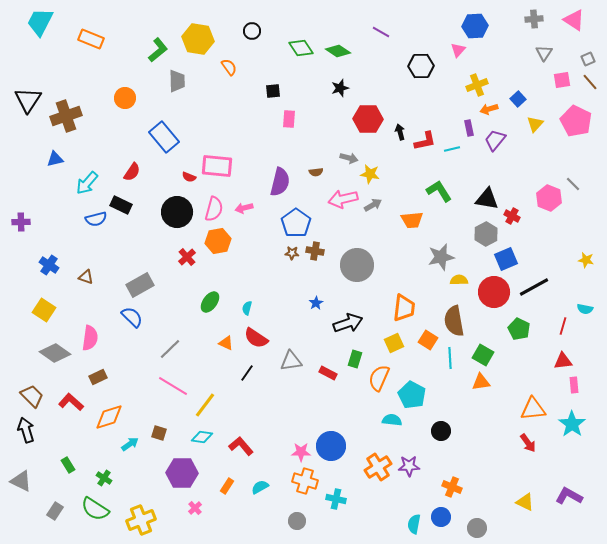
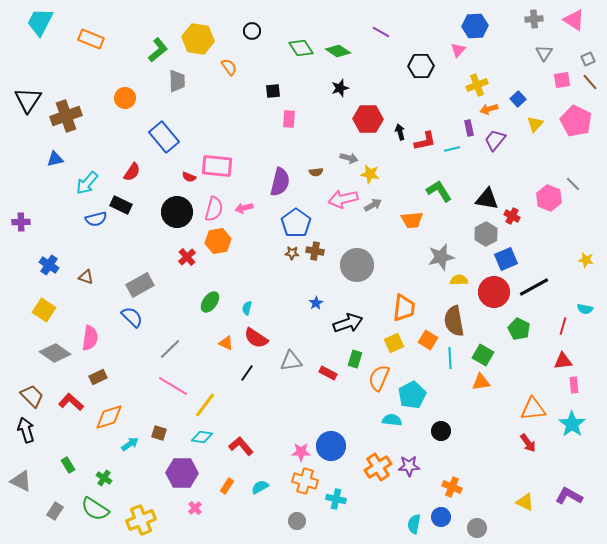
cyan pentagon at (412, 395): rotated 16 degrees clockwise
